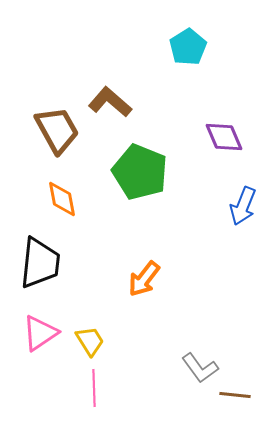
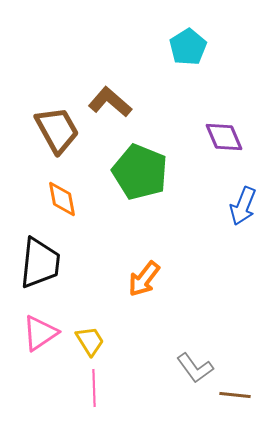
gray L-shape: moved 5 px left
